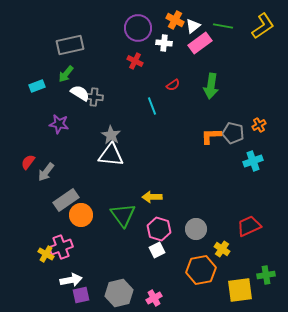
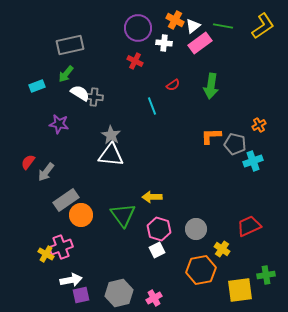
gray pentagon at (233, 133): moved 2 px right, 11 px down
